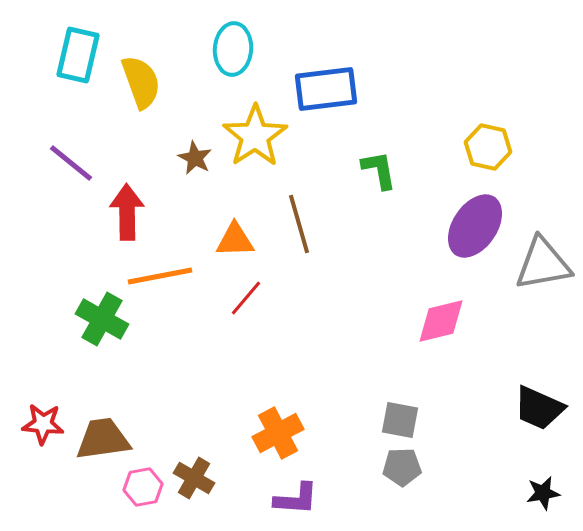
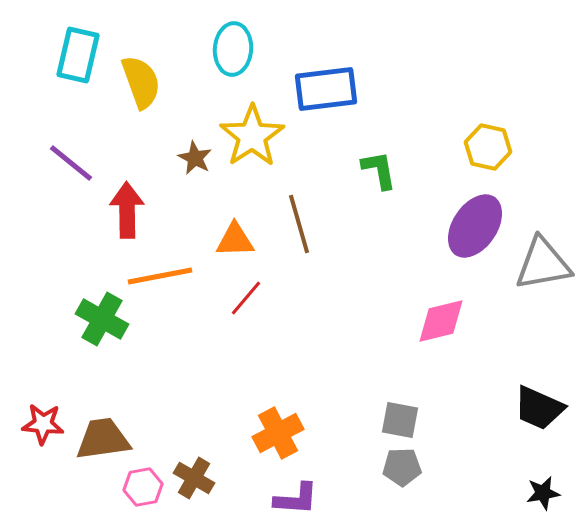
yellow star: moved 3 px left
red arrow: moved 2 px up
